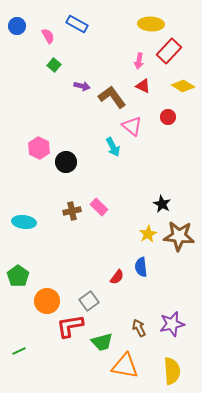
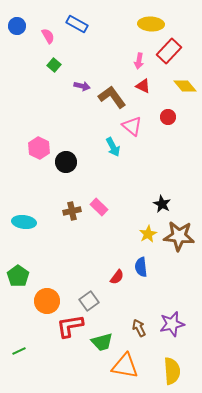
yellow diamond: moved 2 px right; rotated 20 degrees clockwise
